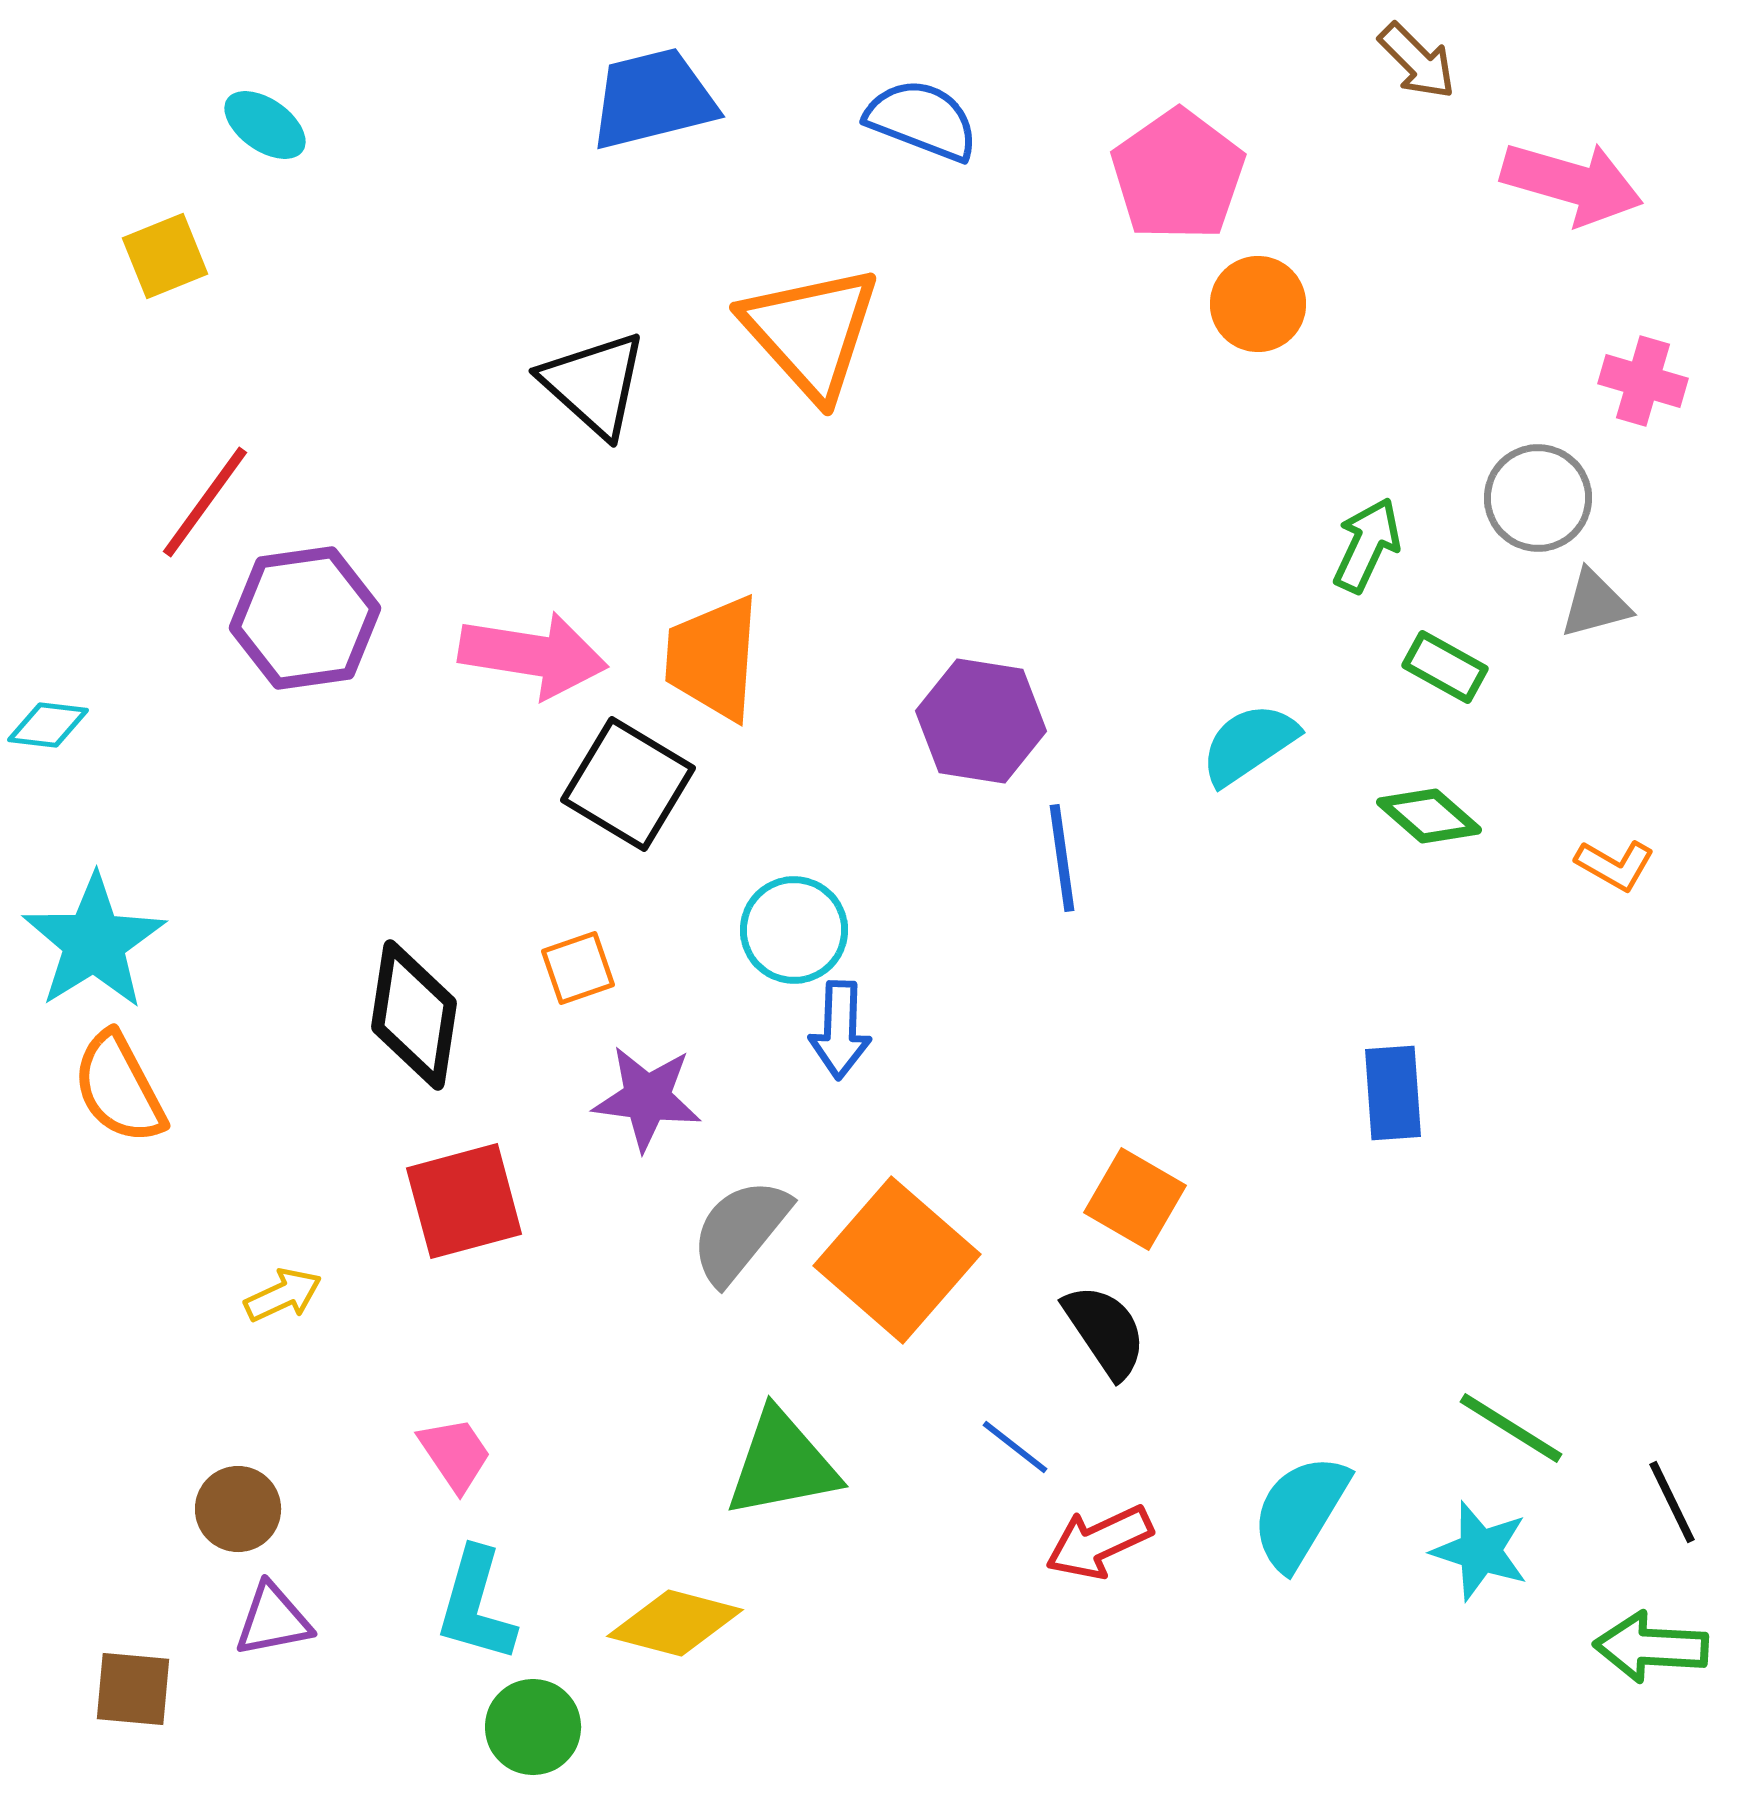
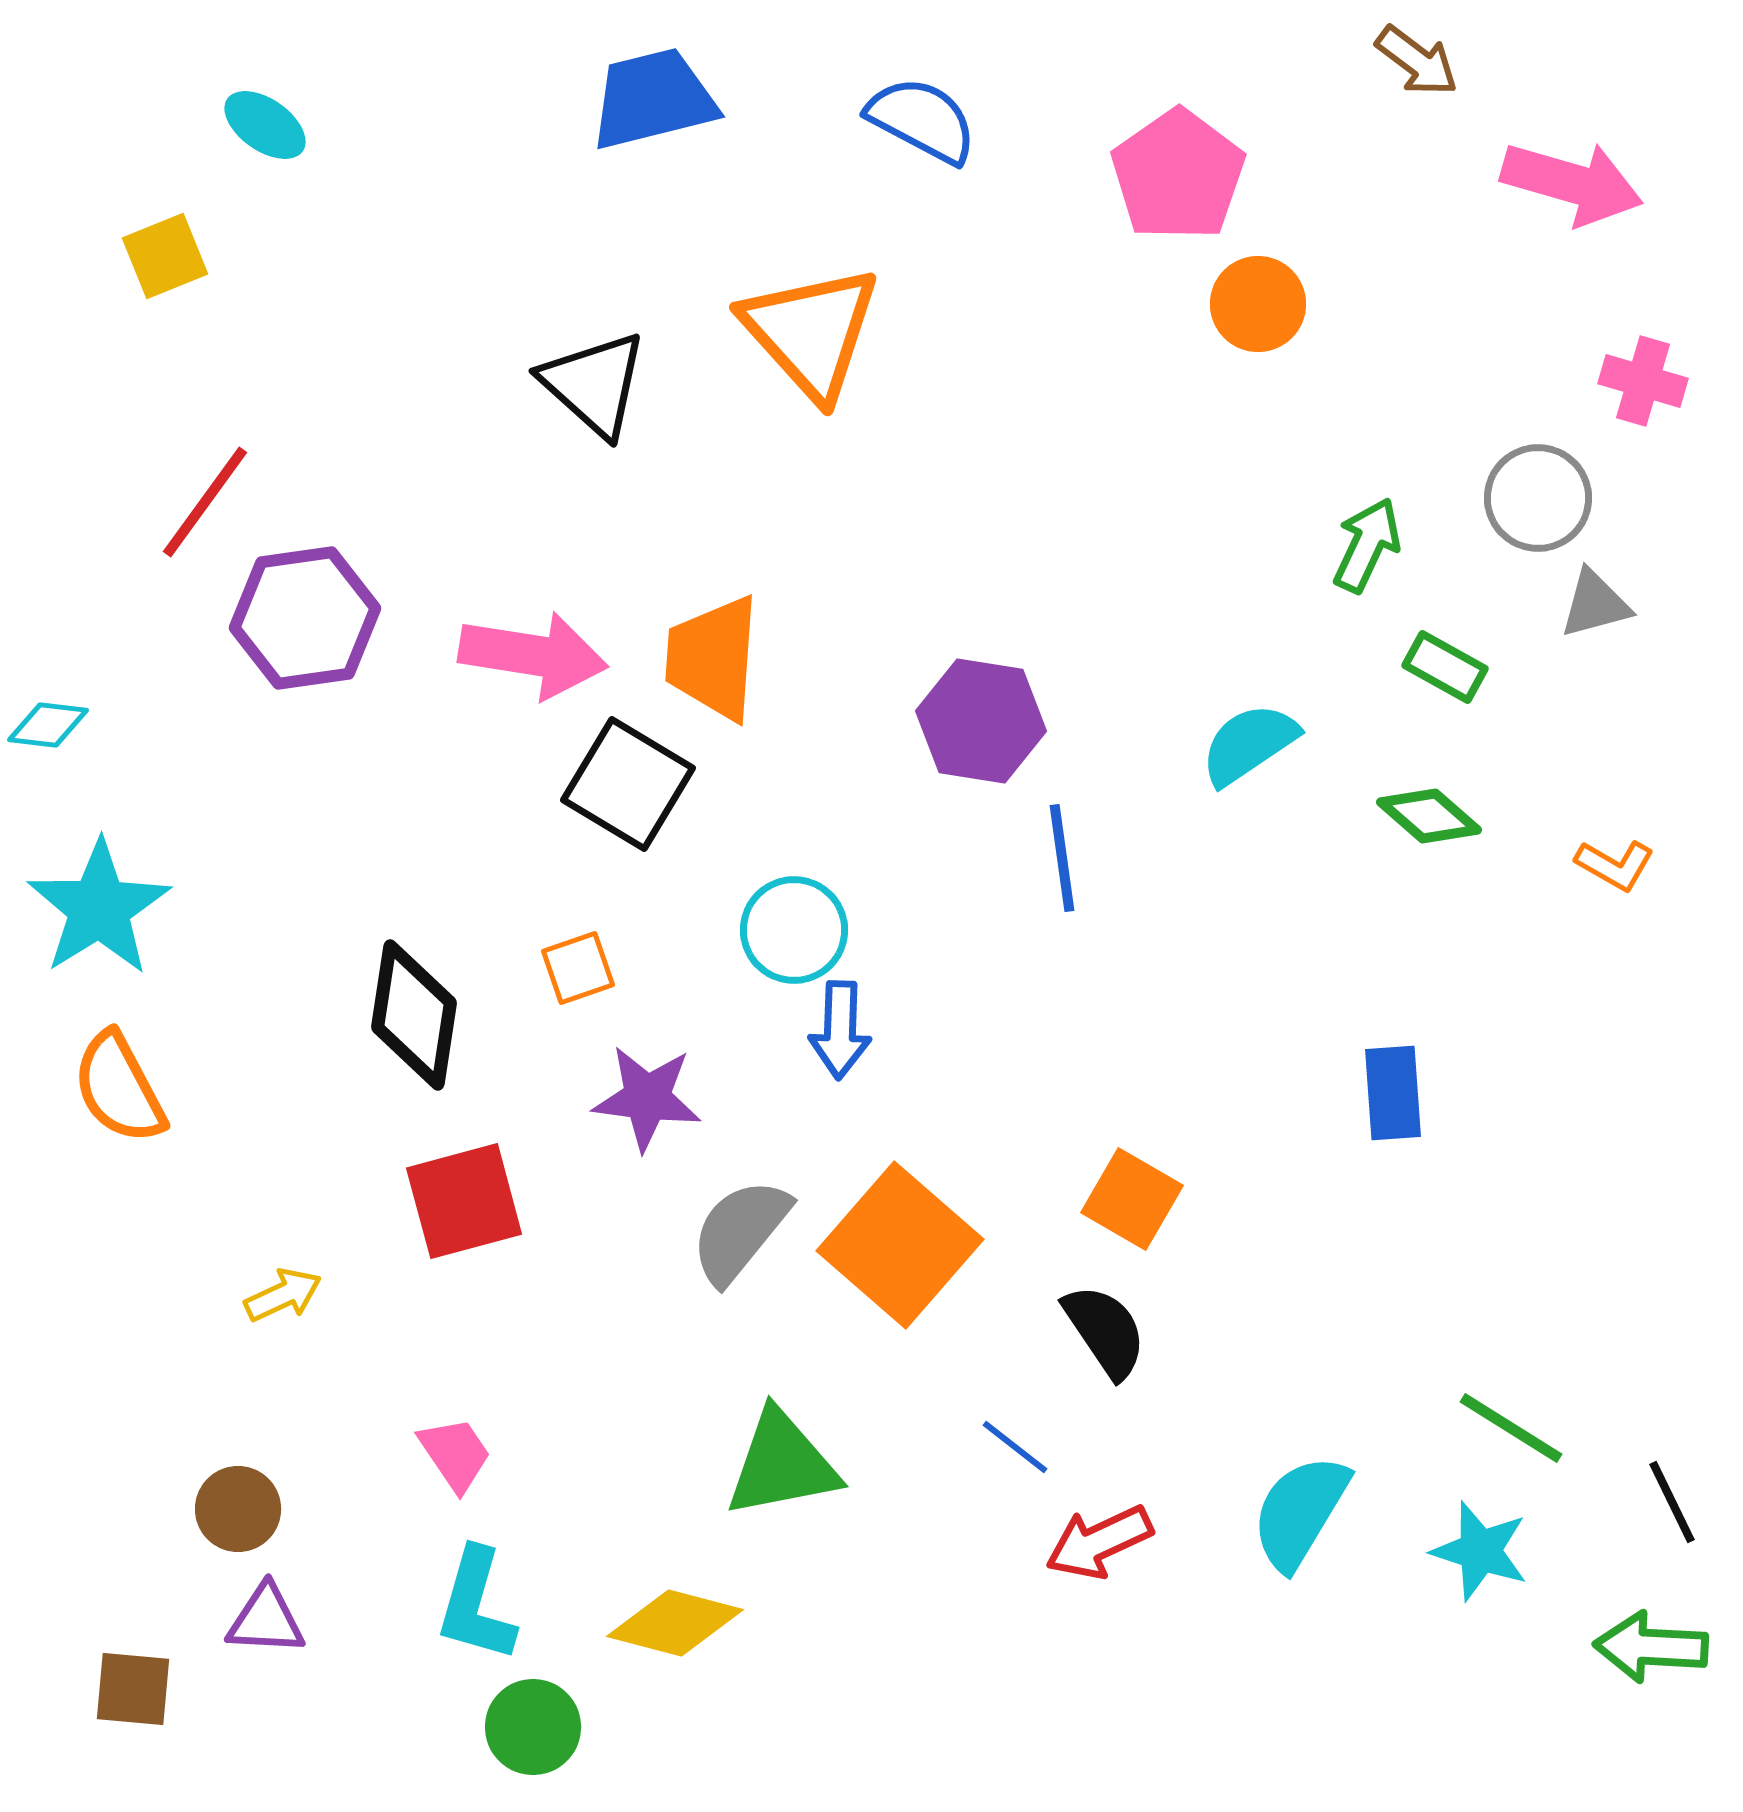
brown arrow at (1417, 61): rotated 8 degrees counterclockwise
blue semicircle at (922, 120): rotated 7 degrees clockwise
cyan star at (94, 942): moved 5 px right, 34 px up
orange square at (1135, 1199): moved 3 px left
orange square at (897, 1260): moved 3 px right, 15 px up
purple triangle at (273, 1620): moved 7 px left; rotated 14 degrees clockwise
